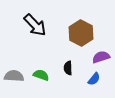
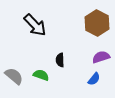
brown hexagon: moved 16 px right, 10 px up
black semicircle: moved 8 px left, 8 px up
gray semicircle: rotated 36 degrees clockwise
